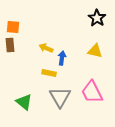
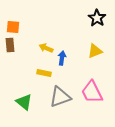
yellow triangle: rotated 35 degrees counterclockwise
yellow rectangle: moved 5 px left
gray triangle: rotated 40 degrees clockwise
